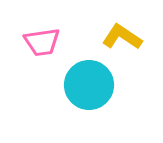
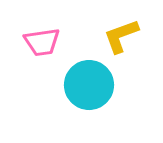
yellow L-shape: moved 1 px left, 1 px up; rotated 54 degrees counterclockwise
